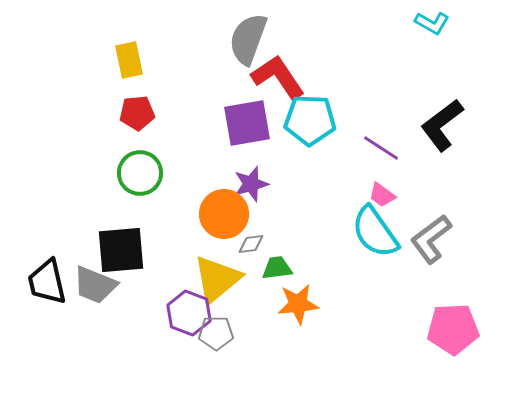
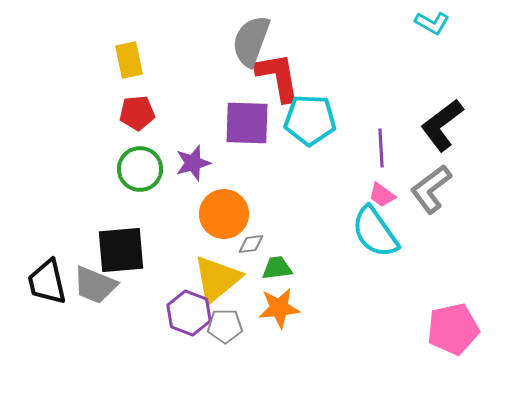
gray semicircle: moved 3 px right, 2 px down
red L-shape: rotated 24 degrees clockwise
purple square: rotated 12 degrees clockwise
purple line: rotated 54 degrees clockwise
green circle: moved 4 px up
purple star: moved 58 px left, 21 px up
gray L-shape: moved 50 px up
orange star: moved 19 px left, 4 px down
pink pentagon: rotated 9 degrees counterclockwise
gray pentagon: moved 9 px right, 7 px up
